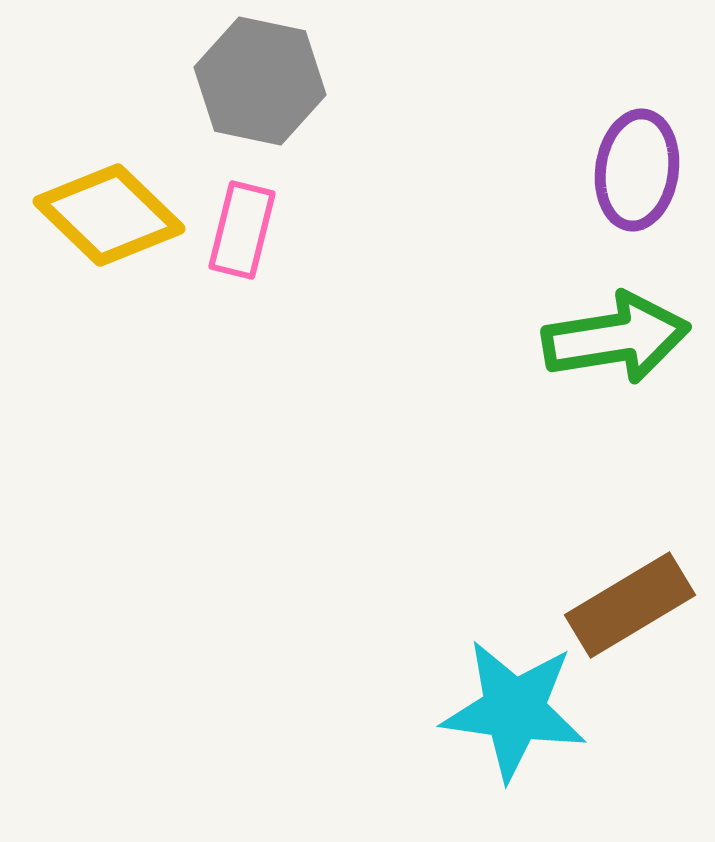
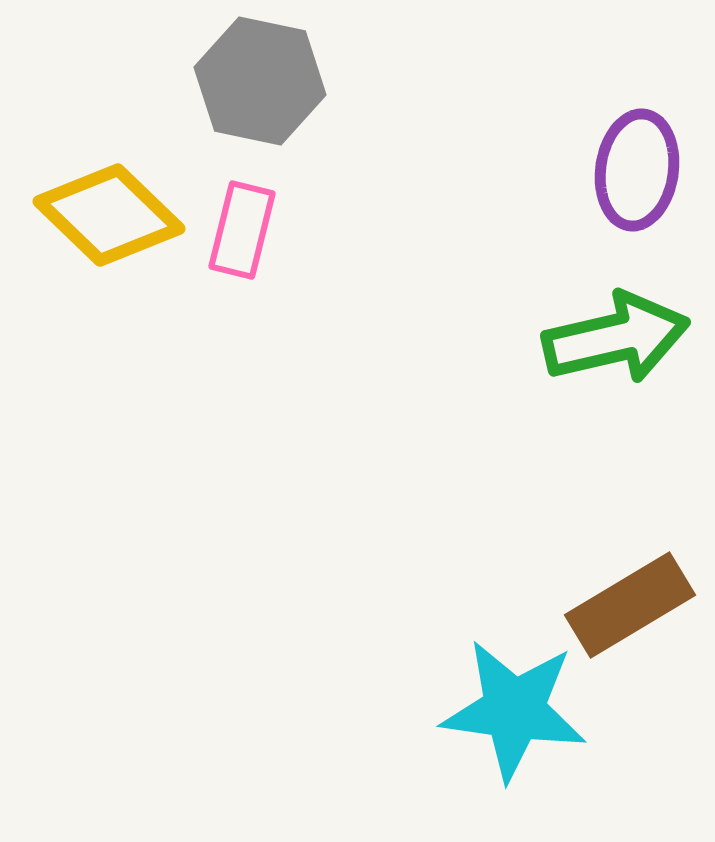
green arrow: rotated 4 degrees counterclockwise
